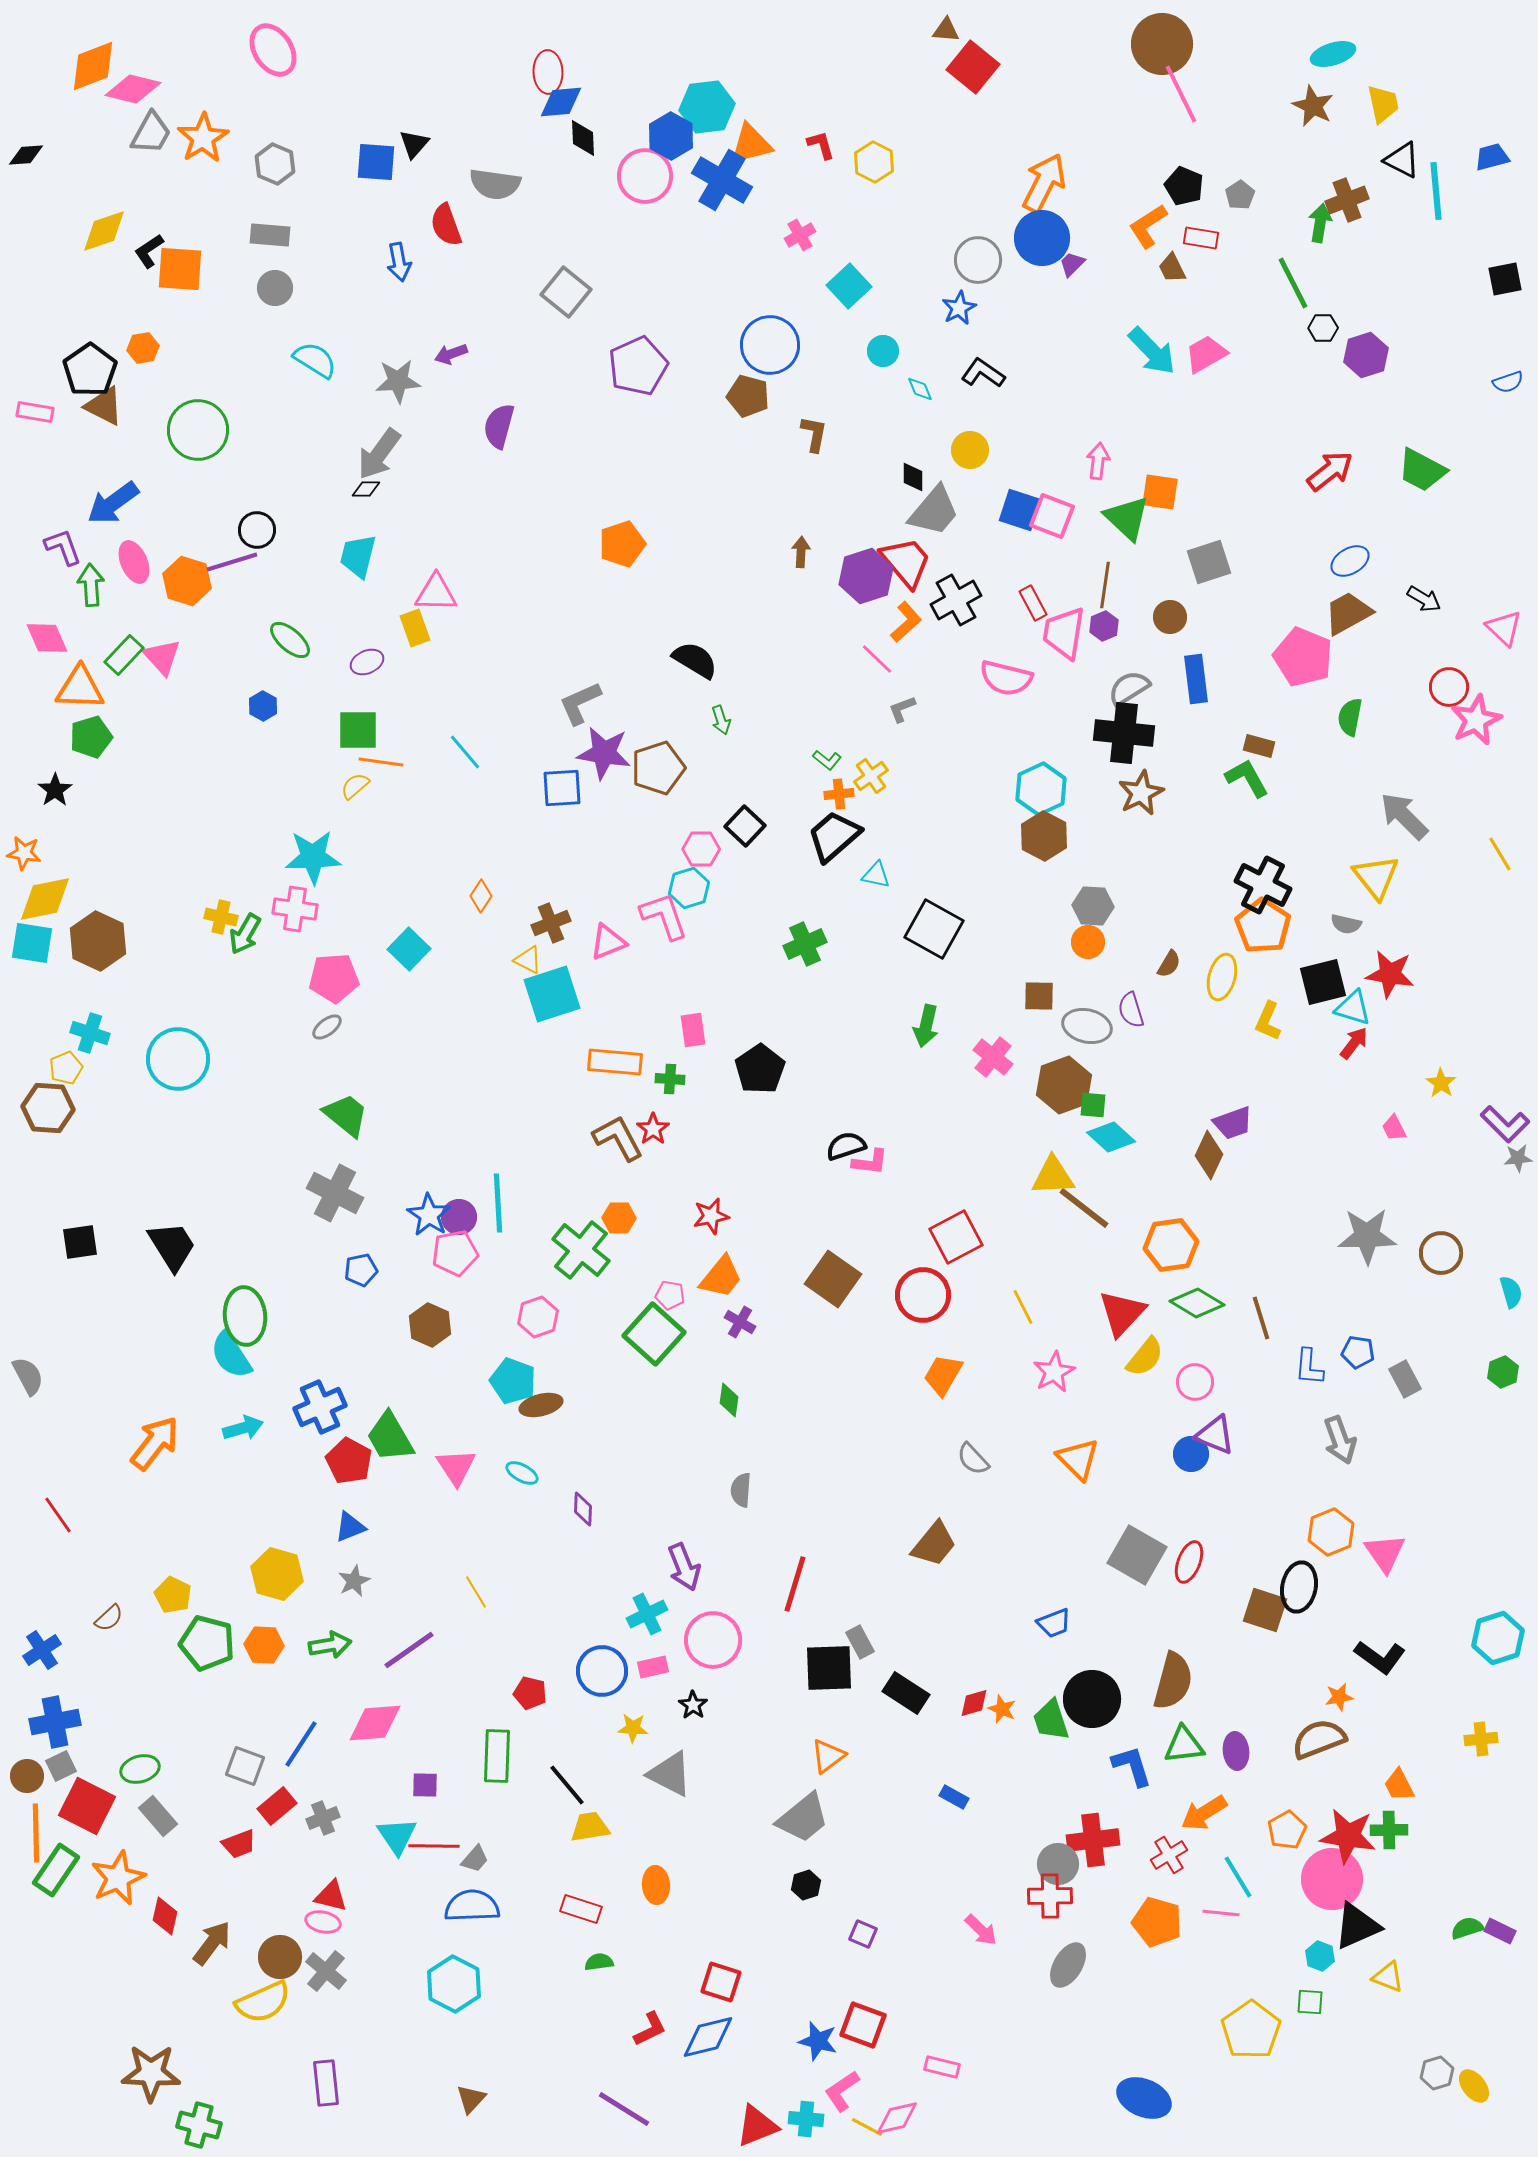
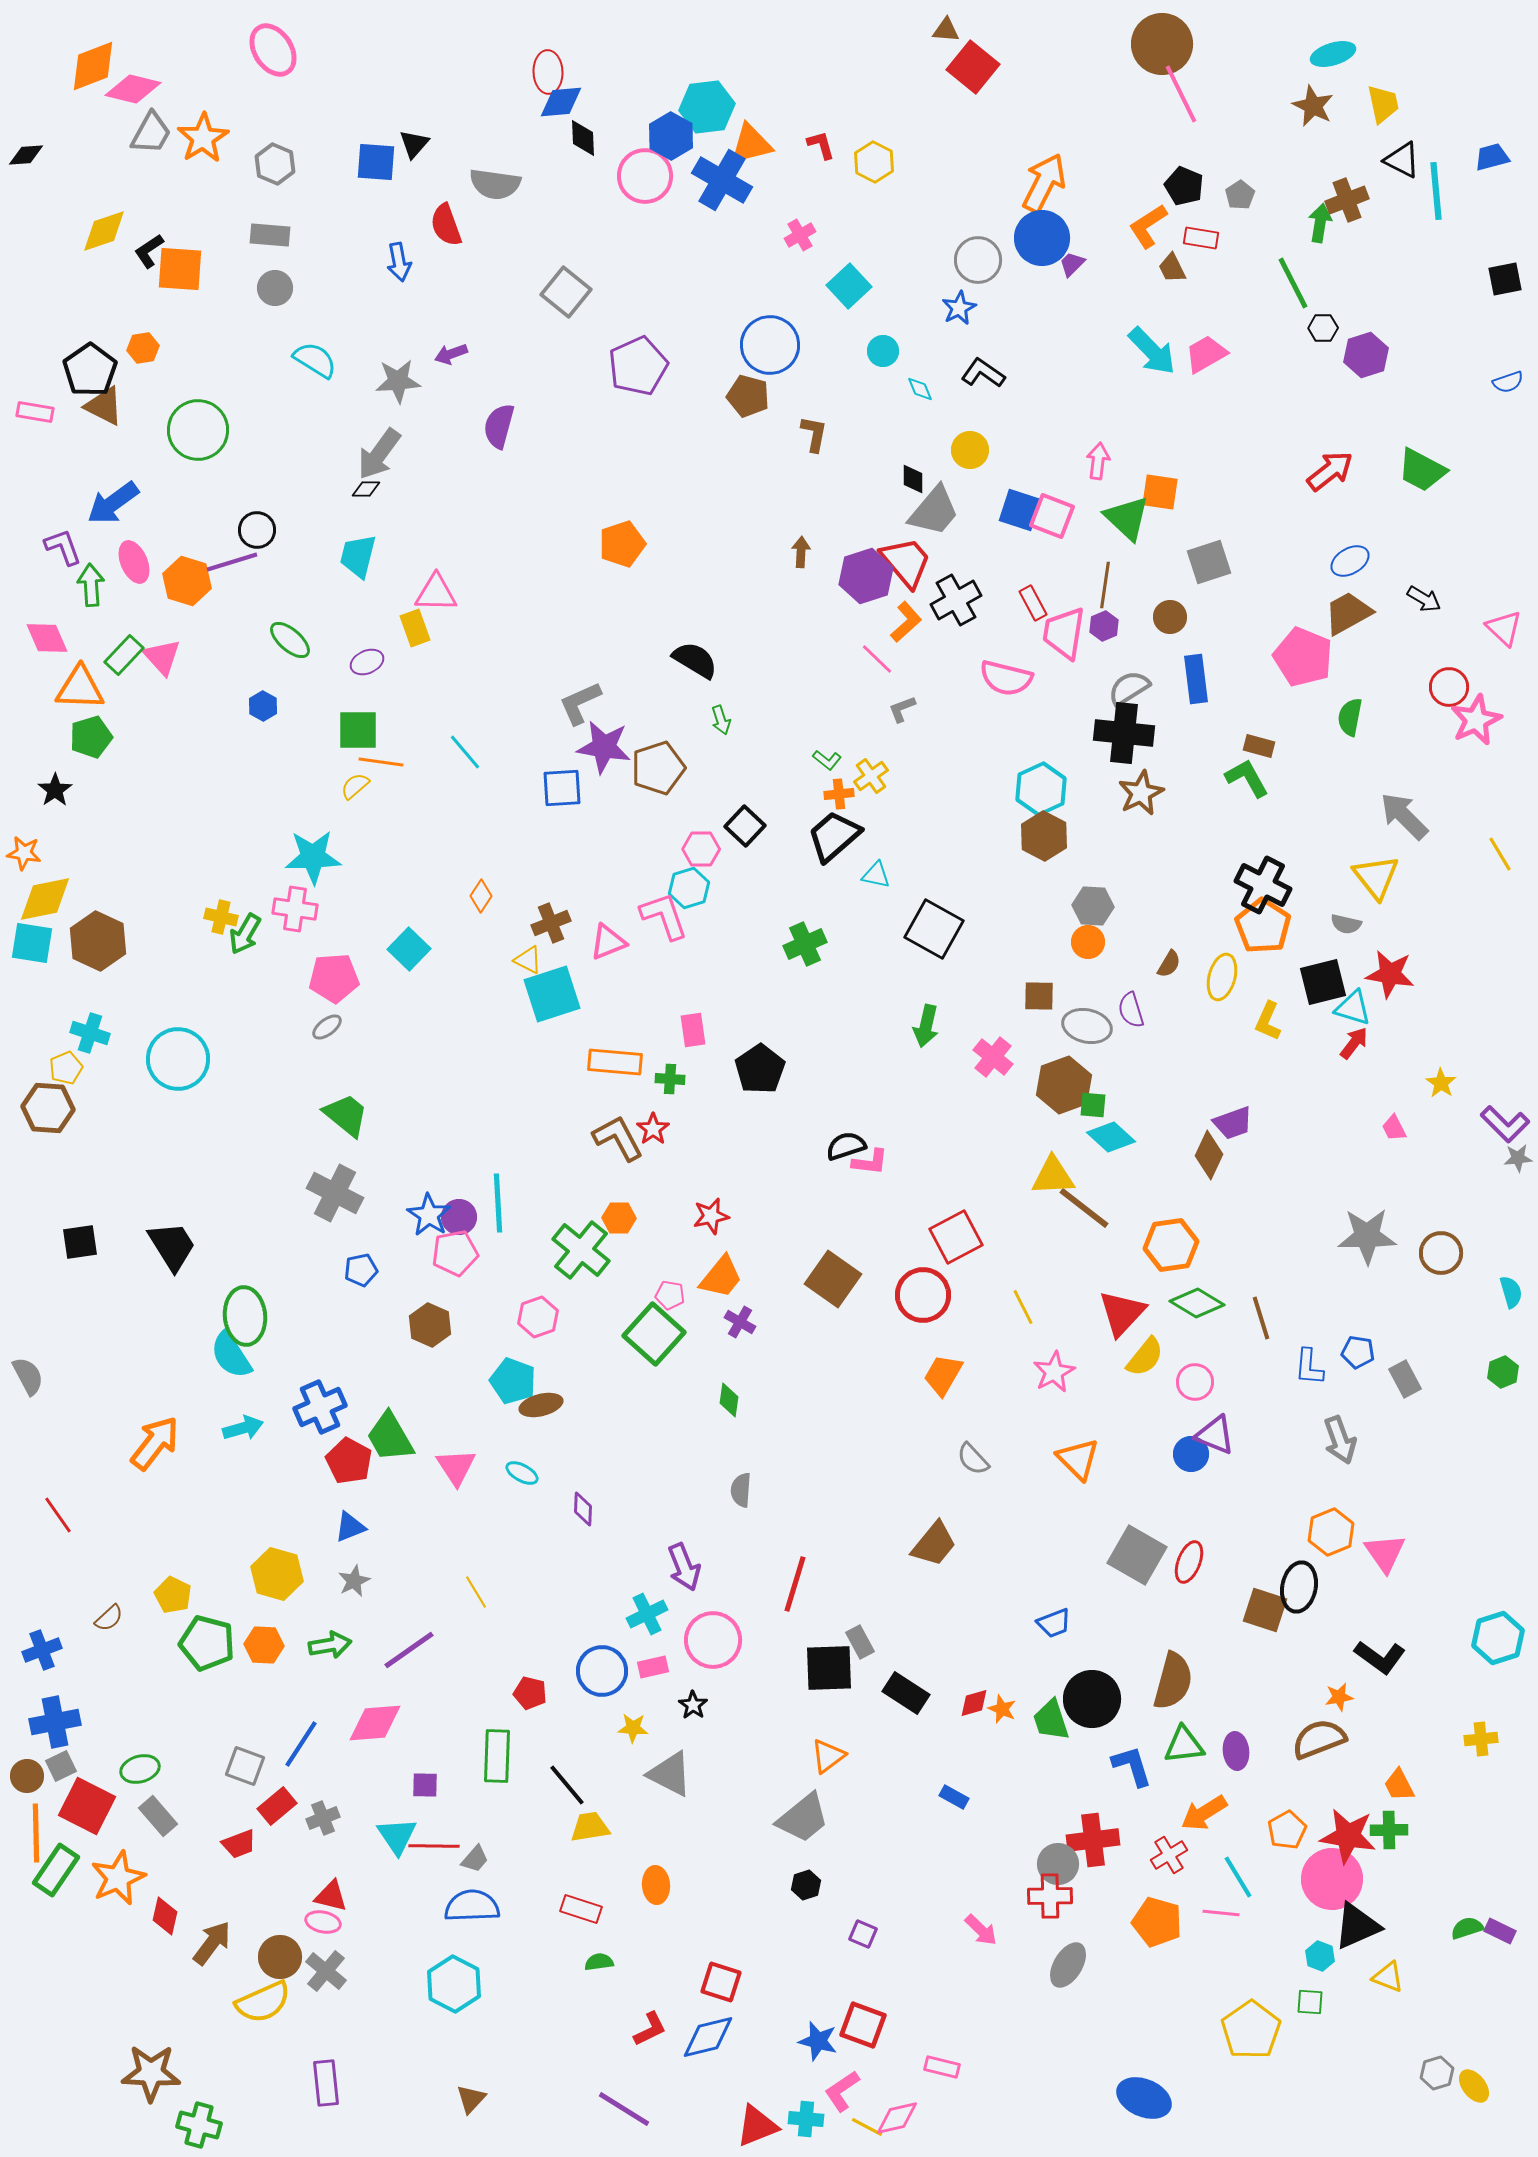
black diamond at (913, 477): moved 2 px down
purple star at (604, 753): moved 6 px up
blue cross at (42, 1650): rotated 12 degrees clockwise
